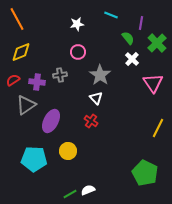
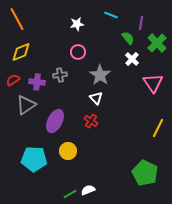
purple ellipse: moved 4 px right
